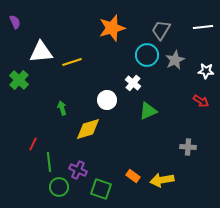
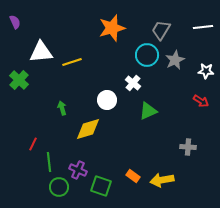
green square: moved 3 px up
